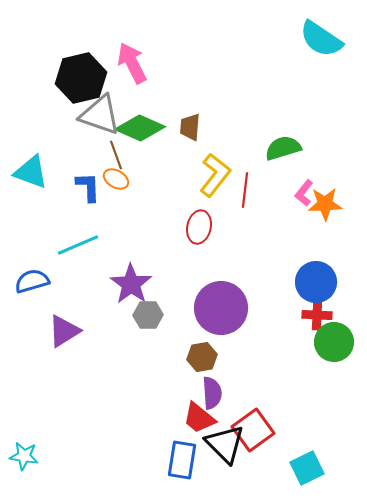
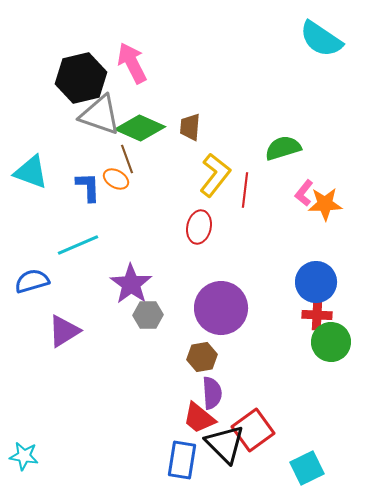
brown line: moved 11 px right, 4 px down
green circle: moved 3 px left
